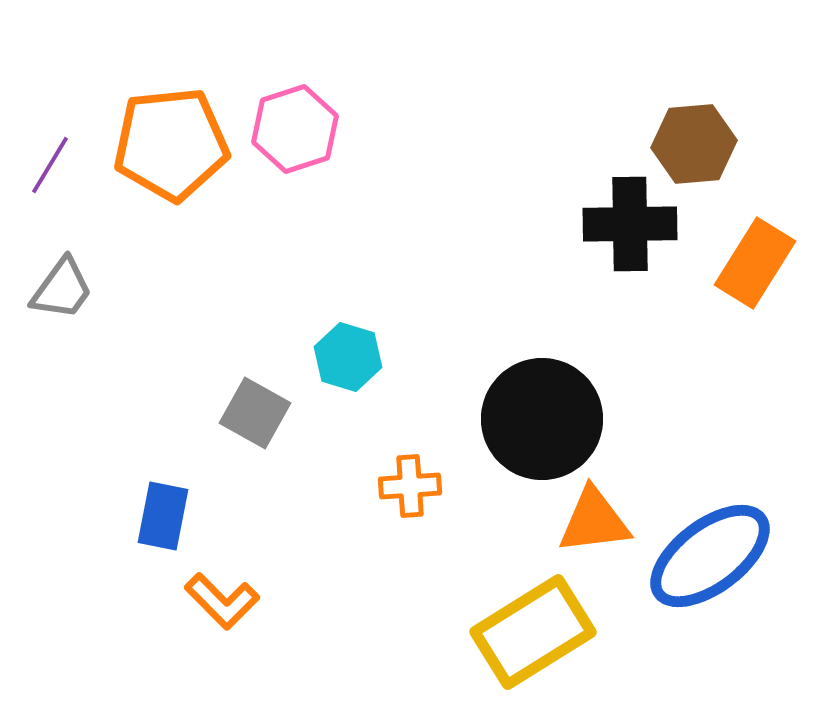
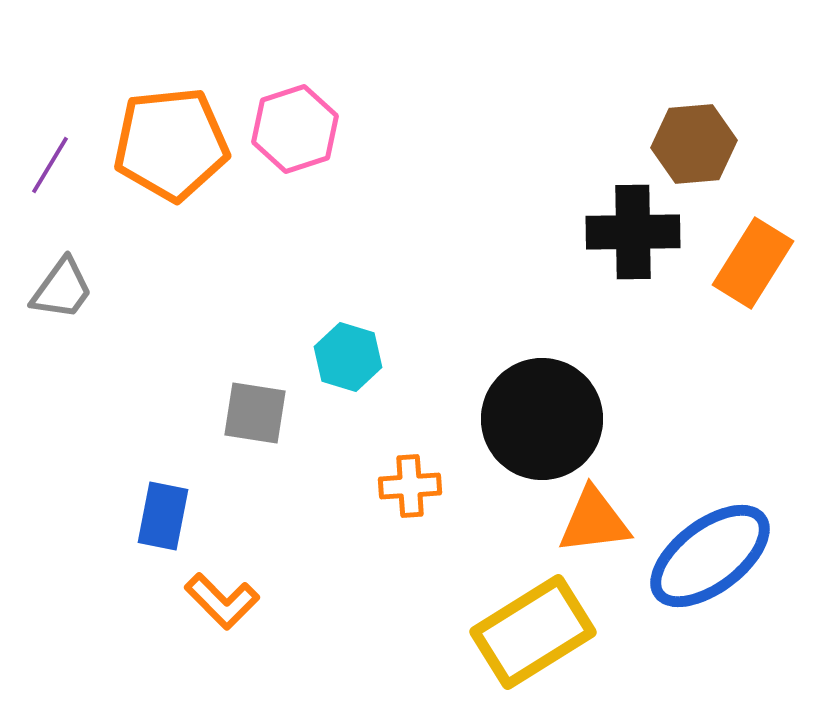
black cross: moved 3 px right, 8 px down
orange rectangle: moved 2 px left
gray square: rotated 20 degrees counterclockwise
